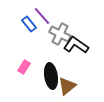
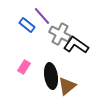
blue rectangle: moved 2 px left, 1 px down; rotated 14 degrees counterclockwise
